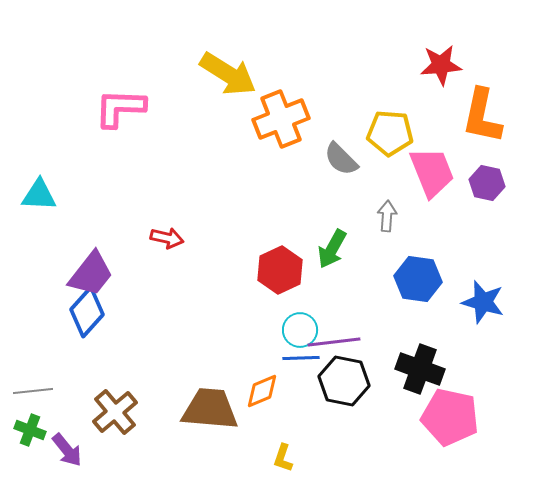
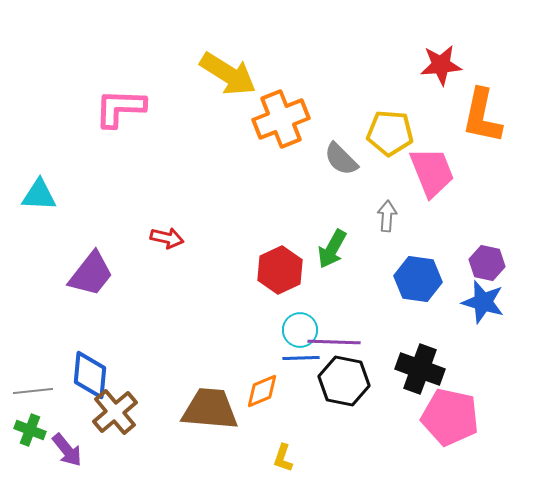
purple hexagon: moved 80 px down
blue diamond: moved 3 px right, 63 px down; rotated 36 degrees counterclockwise
purple line: rotated 9 degrees clockwise
